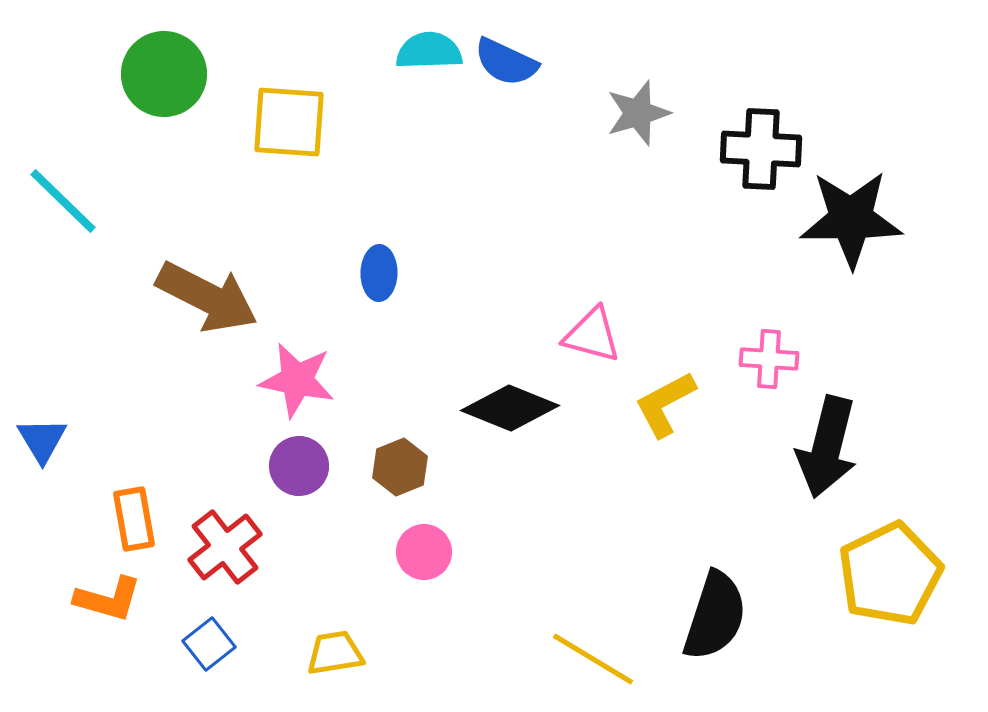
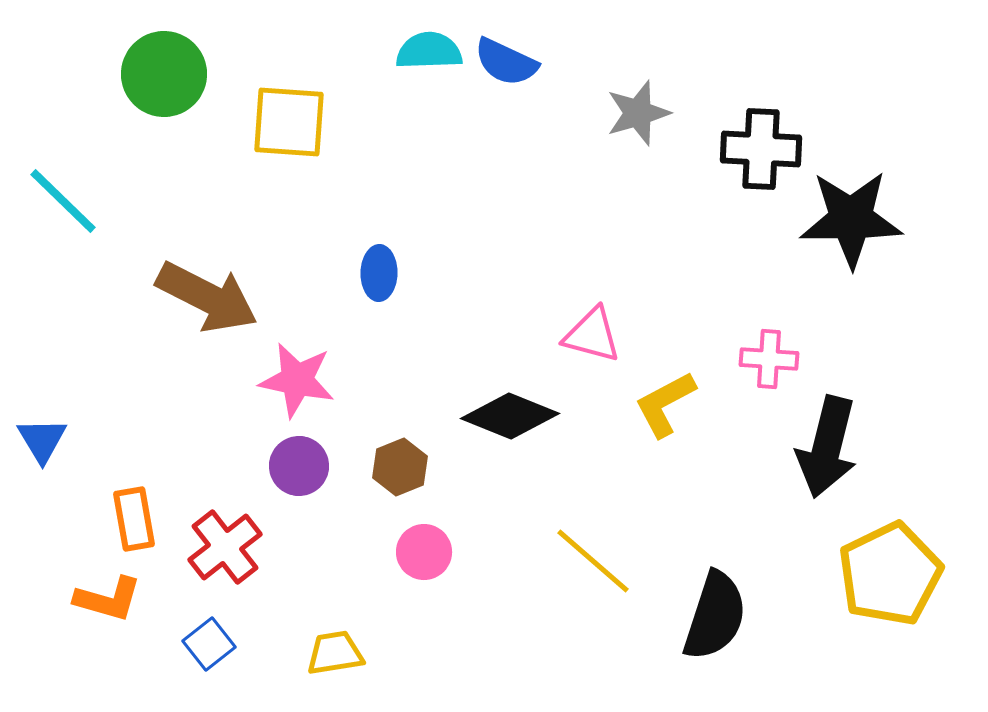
black diamond: moved 8 px down
yellow line: moved 98 px up; rotated 10 degrees clockwise
